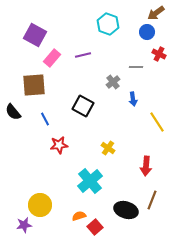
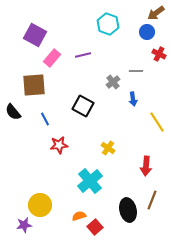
gray line: moved 4 px down
black ellipse: moved 2 px right; rotated 60 degrees clockwise
